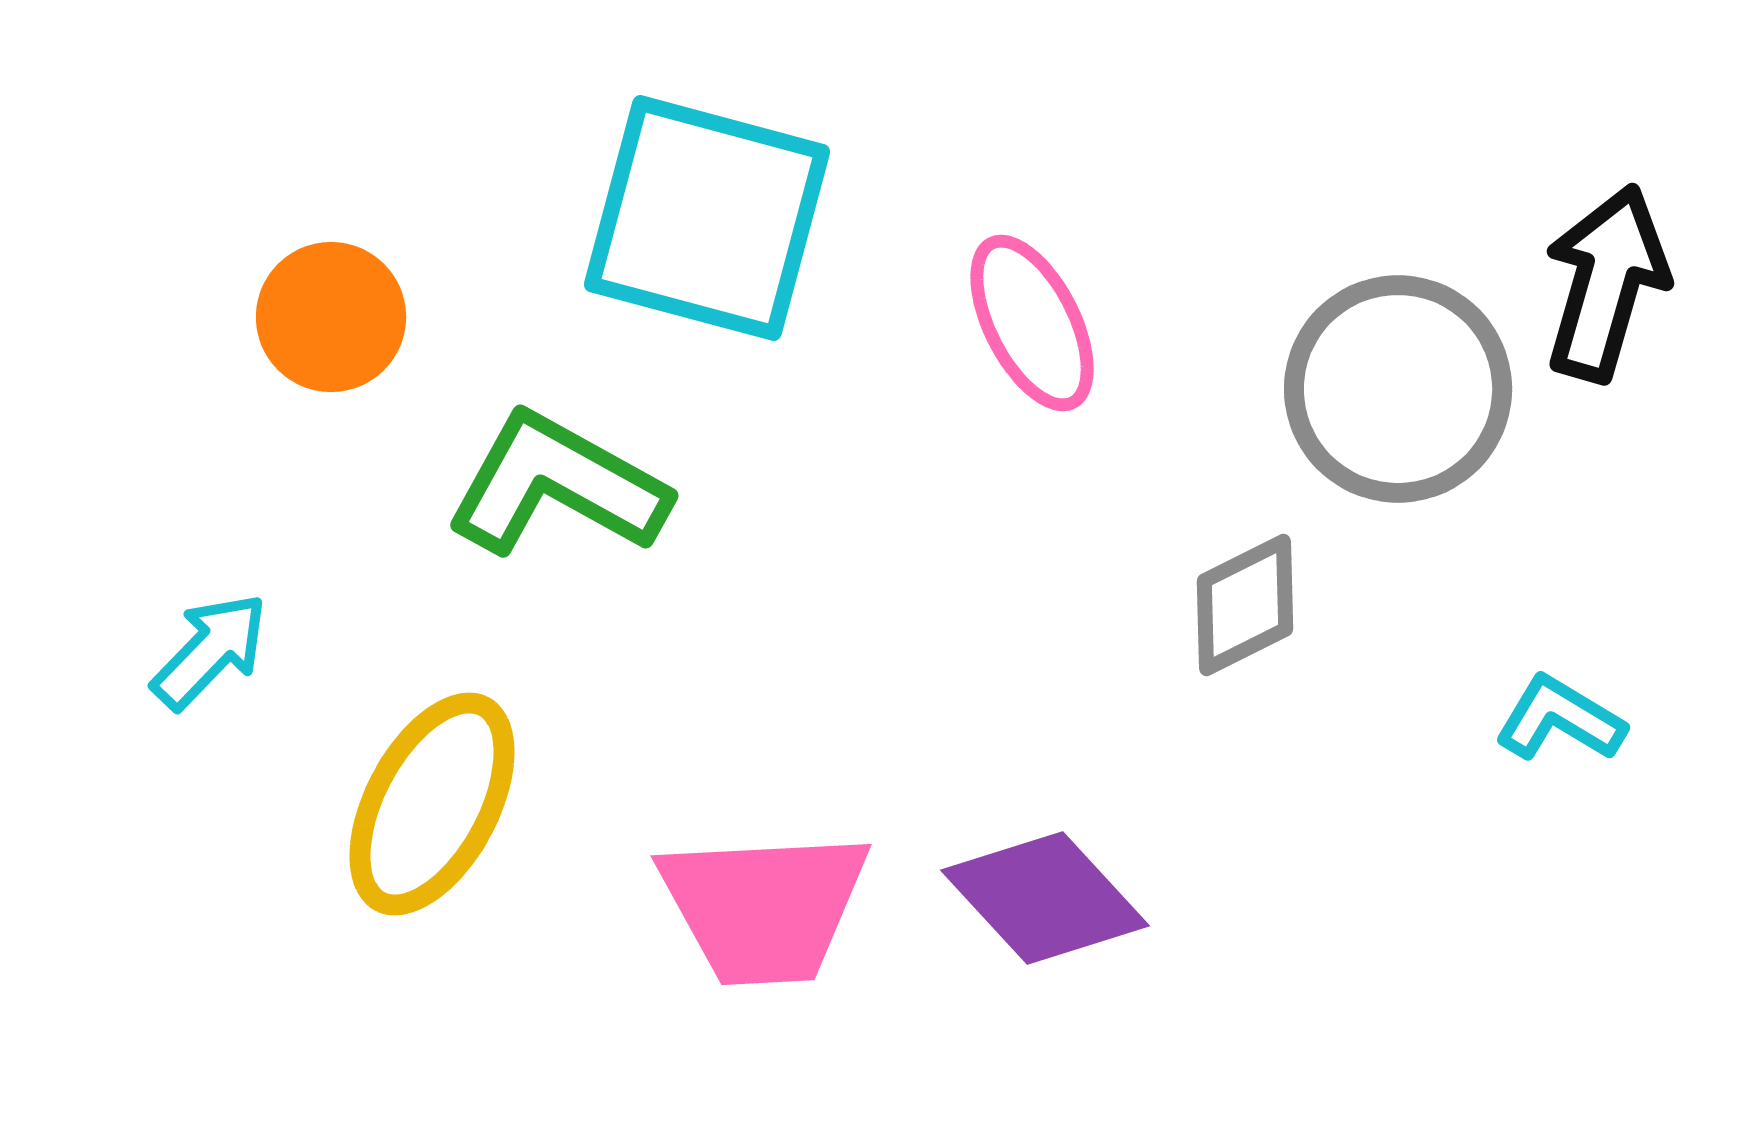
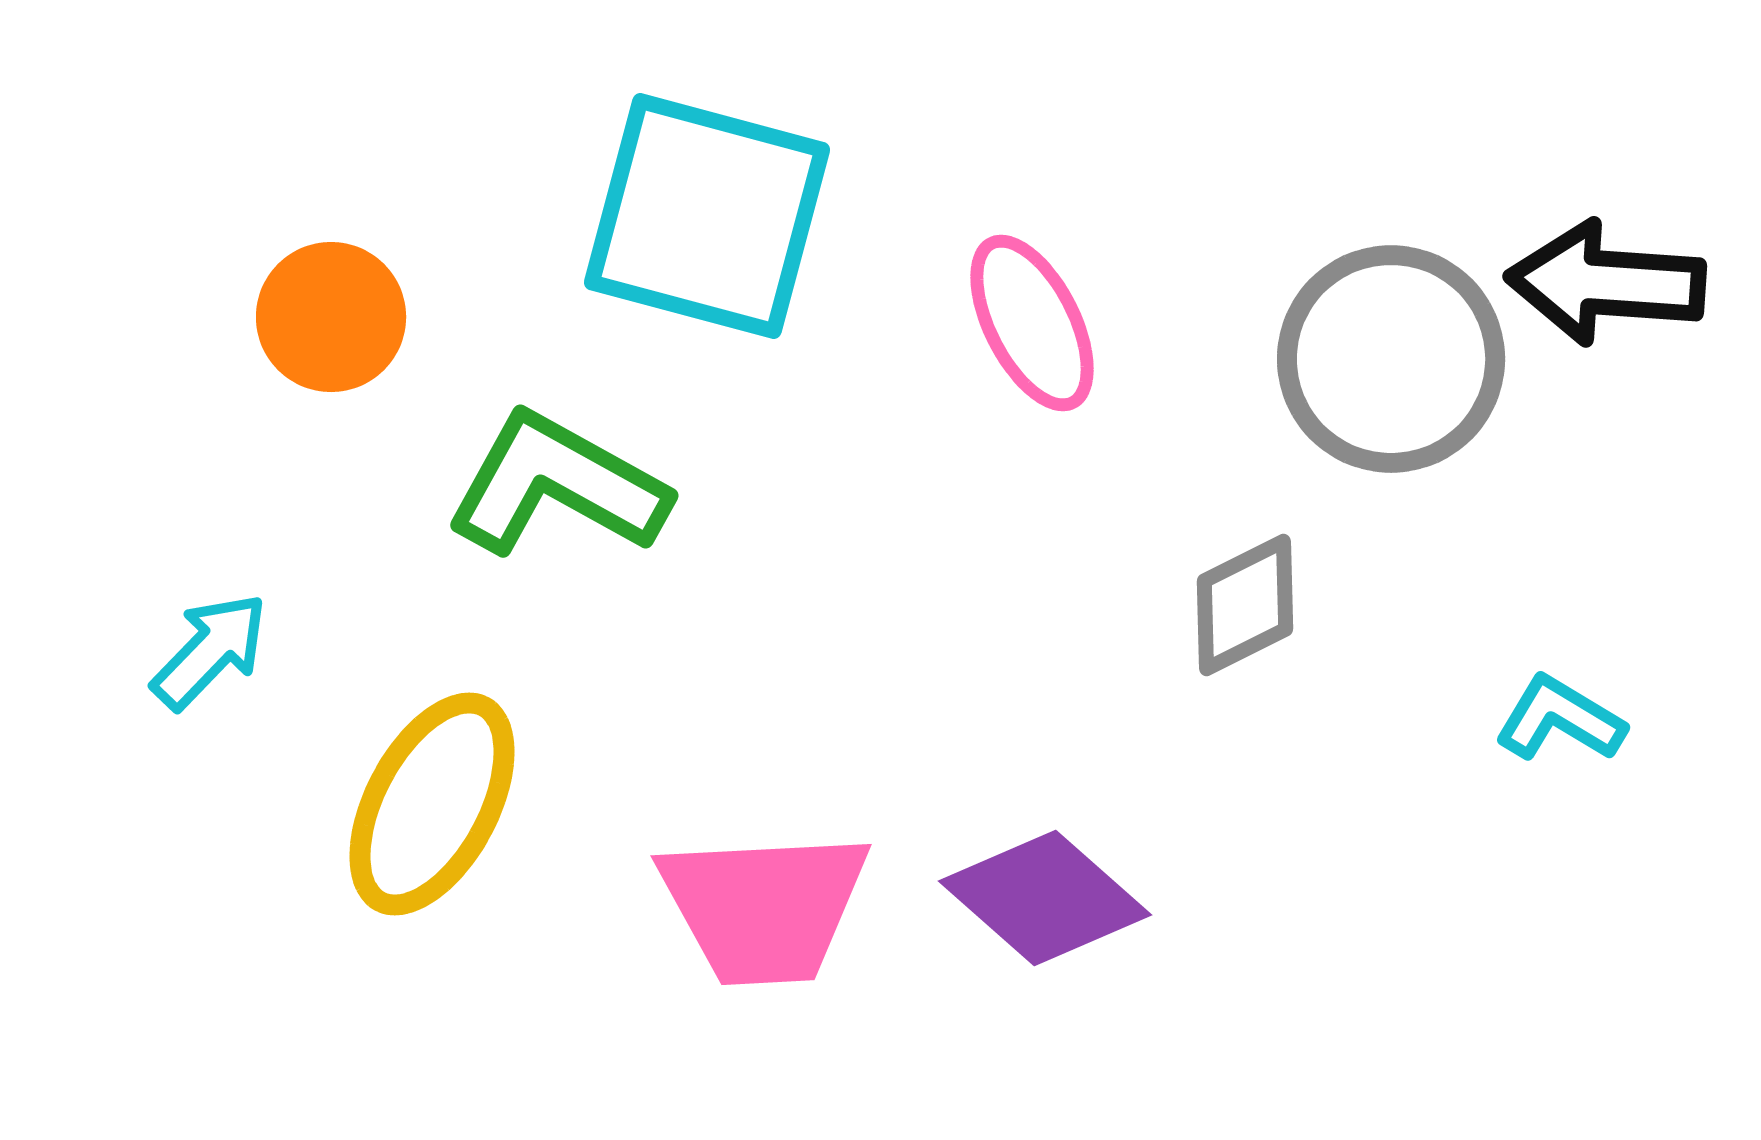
cyan square: moved 2 px up
black arrow: rotated 102 degrees counterclockwise
gray circle: moved 7 px left, 30 px up
purple diamond: rotated 6 degrees counterclockwise
